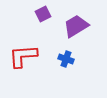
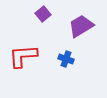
purple square: rotated 14 degrees counterclockwise
purple trapezoid: moved 5 px right
